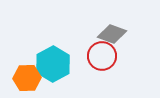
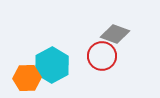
gray diamond: moved 3 px right
cyan hexagon: moved 1 px left, 1 px down
